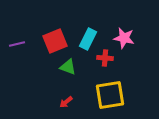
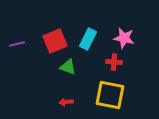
red cross: moved 9 px right, 4 px down
yellow square: rotated 20 degrees clockwise
red arrow: rotated 32 degrees clockwise
